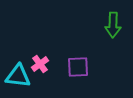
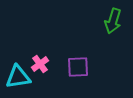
green arrow: moved 4 px up; rotated 15 degrees clockwise
cyan triangle: moved 1 px down; rotated 16 degrees counterclockwise
